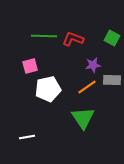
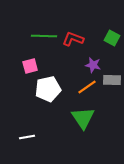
purple star: rotated 21 degrees clockwise
